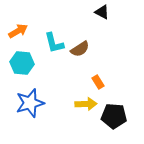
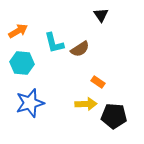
black triangle: moved 1 px left, 3 px down; rotated 28 degrees clockwise
orange rectangle: rotated 24 degrees counterclockwise
